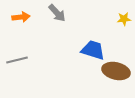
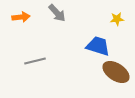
yellow star: moved 7 px left
blue trapezoid: moved 5 px right, 4 px up
gray line: moved 18 px right, 1 px down
brown ellipse: moved 1 px down; rotated 20 degrees clockwise
